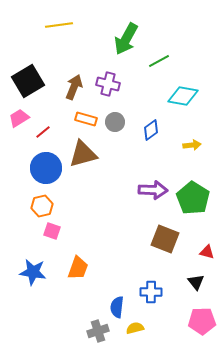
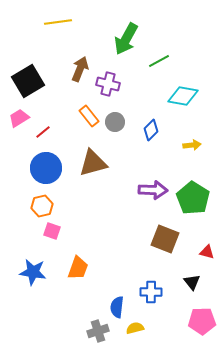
yellow line: moved 1 px left, 3 px up
brown arrow: moved 6 px right, 18 px up
orange rectangle: moved 3 px right, 3 px up; rotated 35 degrees clockwise
blue diamond: rotated 10 degrees counterclockwise
brown triangle: moved 10 px right, 9 px down
black triangle: moved 4 px left
